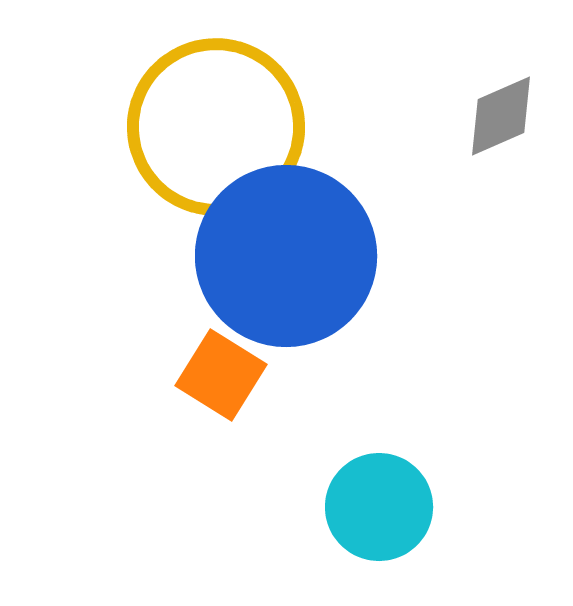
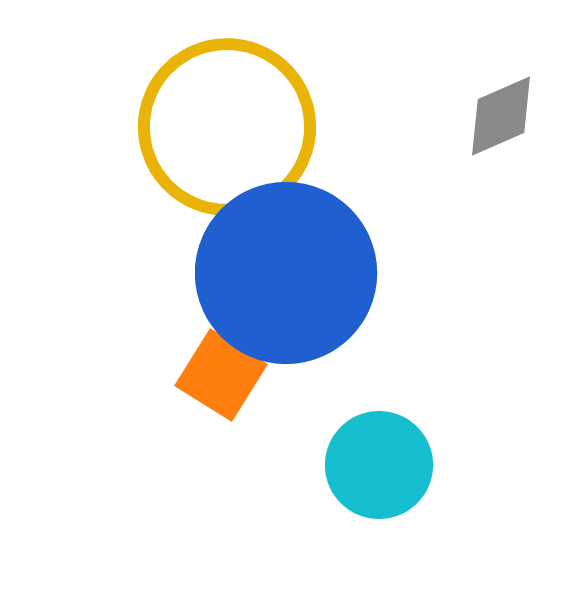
yellow circle: moved 11 px right
blue circle: moved 17 px down
cyan circle: moved 42 px up
